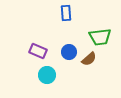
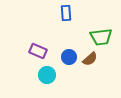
green trapezoid: moved 1 px right
blue circle: moved 5 px down
brown semicircle: moved 1 px right
